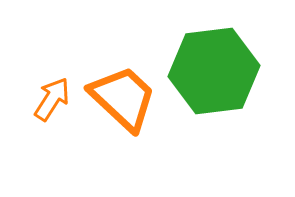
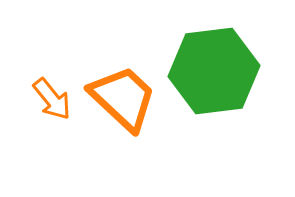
orange arrow: rotated 108 degrees clockwise
